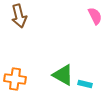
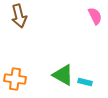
cyan rectangle: moved 2 px up
